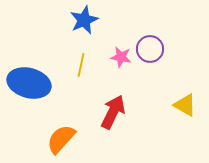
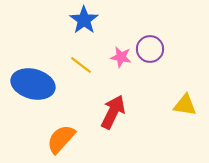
blue star: rotated 12 degrees counterclockwise
yellow line: rotated 65 degrees counterclockwise
blue ellipse: moved 4 px right, 1 px down
yellow triangle: rotated 20 degrees counterclockwise
